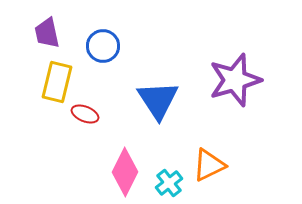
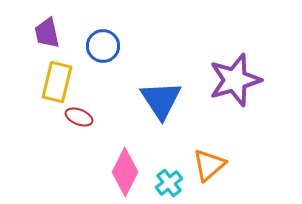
blue triangle: moved 3 px right
red ellipse: moved 6 px left, 3 px down
orange triangle: rotated 15 degrees counterclockwise
